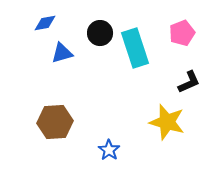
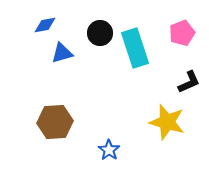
blue diamond: moved 2 px down
